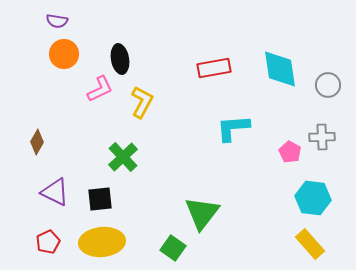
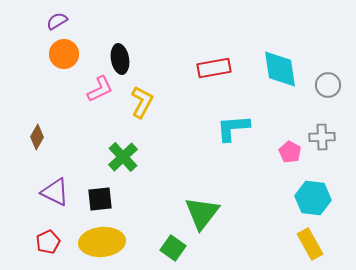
purple semicircle: rotated 140 degrees clockwise
brown diamond: moved 5 px up
yellow rectangle: rotated 12 degrees clockwise
